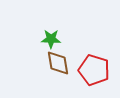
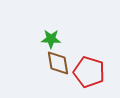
red pentagon: moved 5 px left, 2 px down
